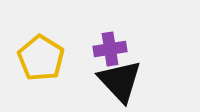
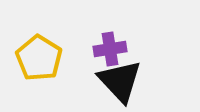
yellow pentagon: moved 2 px left
